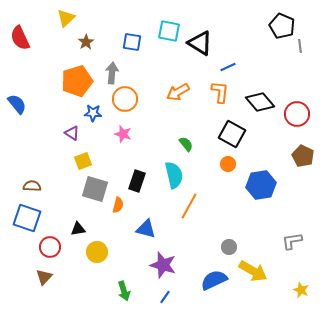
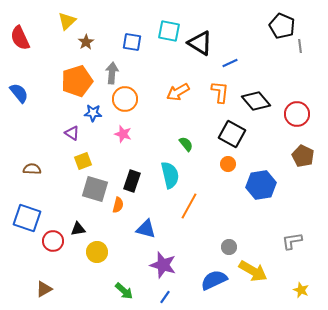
yellow triangle at (66, 18): moved 1 px right, 3 px down
blue line at (228, 67): moved 2 px right, 4 px up
black diamond at (260, 102): moved 4 px left, 1 px up
blue semicircle at (17, 104): moved 2 px right, 11 px up
cyan semicircle at (174, 175): moved 4 px left
black rectangle at (137, 181): moved 5 px left
brown semicircle at (32, 186): moved 17 px up
red circle at (50, 247): moved 3 px right, 6 px up
brown triangle at (44, 277): moved 12 px down; rotated 18 degrees clockwise
green arrow at (124, 291): rotated 30 degrees counterclockwise
